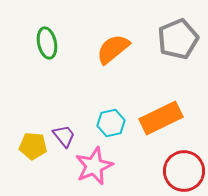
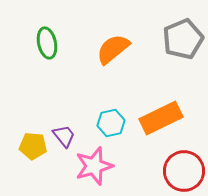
gray pentagon: moved 5 px right
pink star: rotated 6 degrees clockwise
